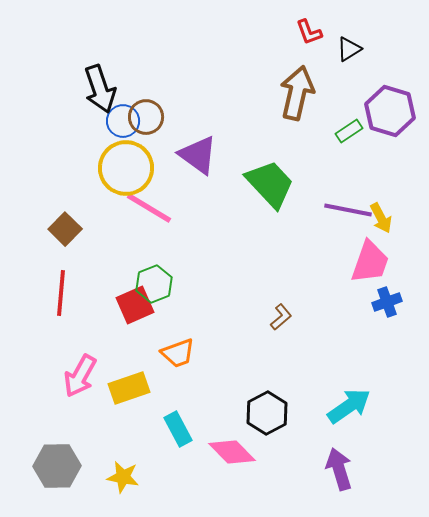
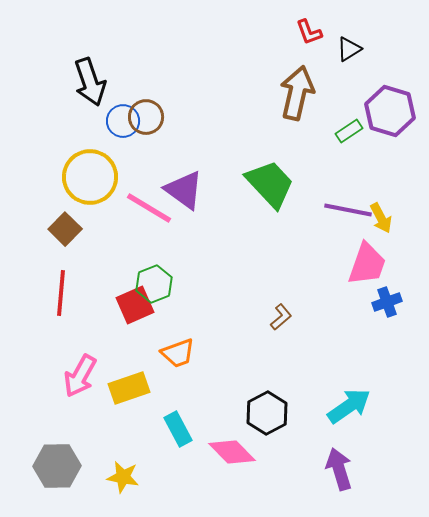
black arrow: moved 10 px left, 7 px up
purple triangle: moved 14 px left, 35 px down
yellow circle: moved 36 px left, 9 px down
pink trapezoid: moved 3 px left, 2 px down
